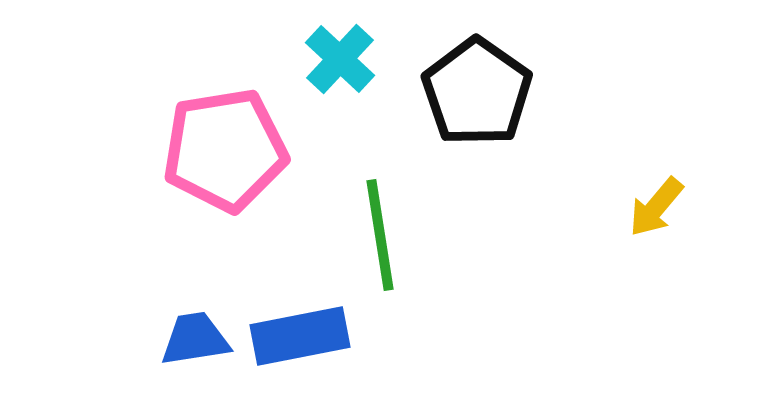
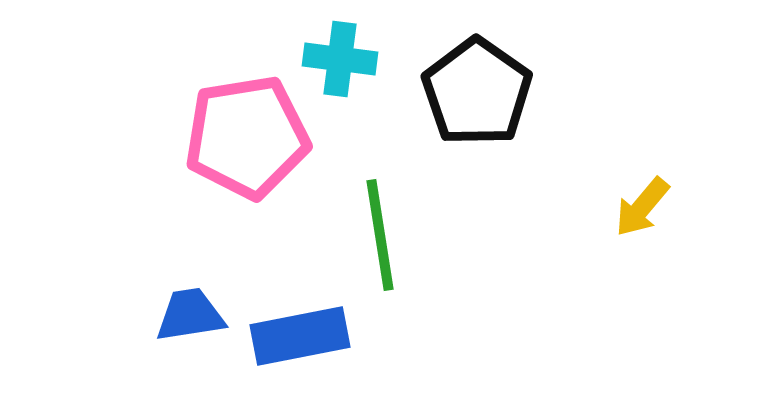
cyan cross: rotated 36 degrees counterclockwise
pink pentagon: moved 22 px right, 13 px up
yellow arrow: moved 14 px left
blue trapezoid: moved 5 px left, 24 px up
